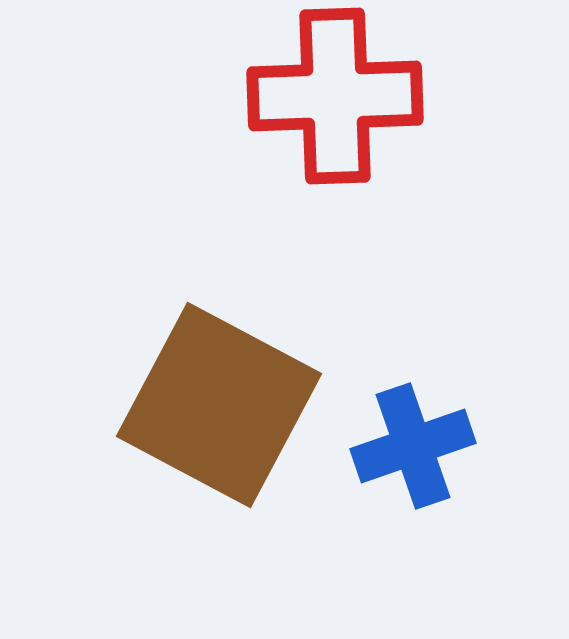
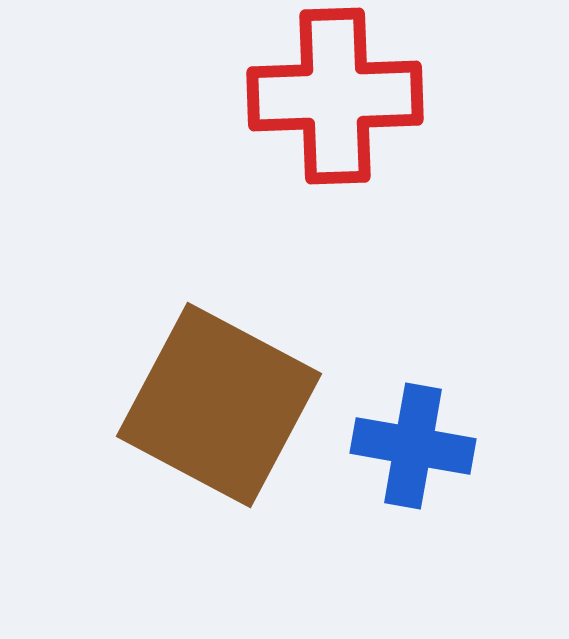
blue cross: rotated 29 degrees clockwise
